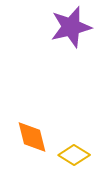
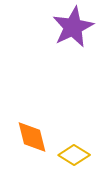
purple star: moved 2 px right; rotated 12 degrees counterclockwise
